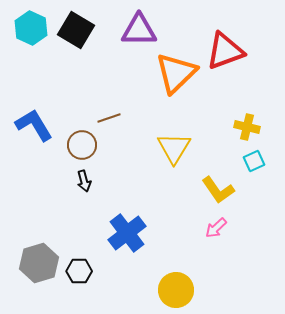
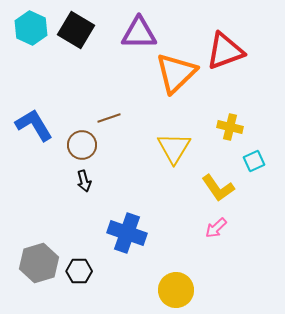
purple triangle: moved 3 px down
yellow cross: moved 17 px left
yellow L-shape: moved 2 px up
blue cross: rotated 33 degrees counterclockwise
